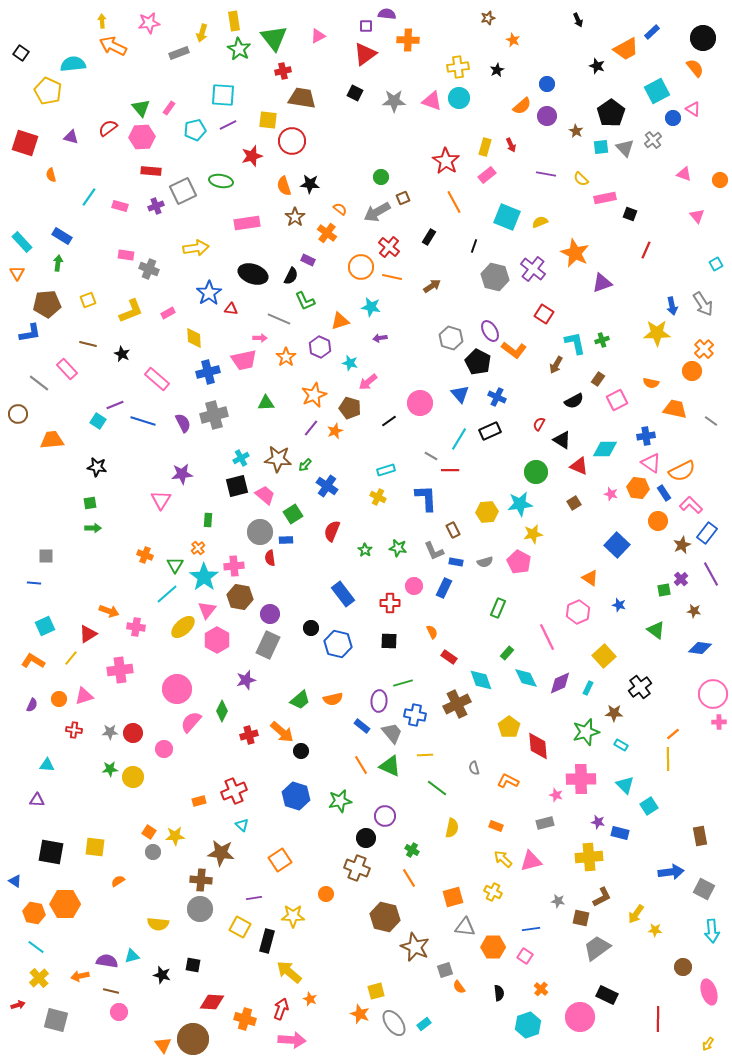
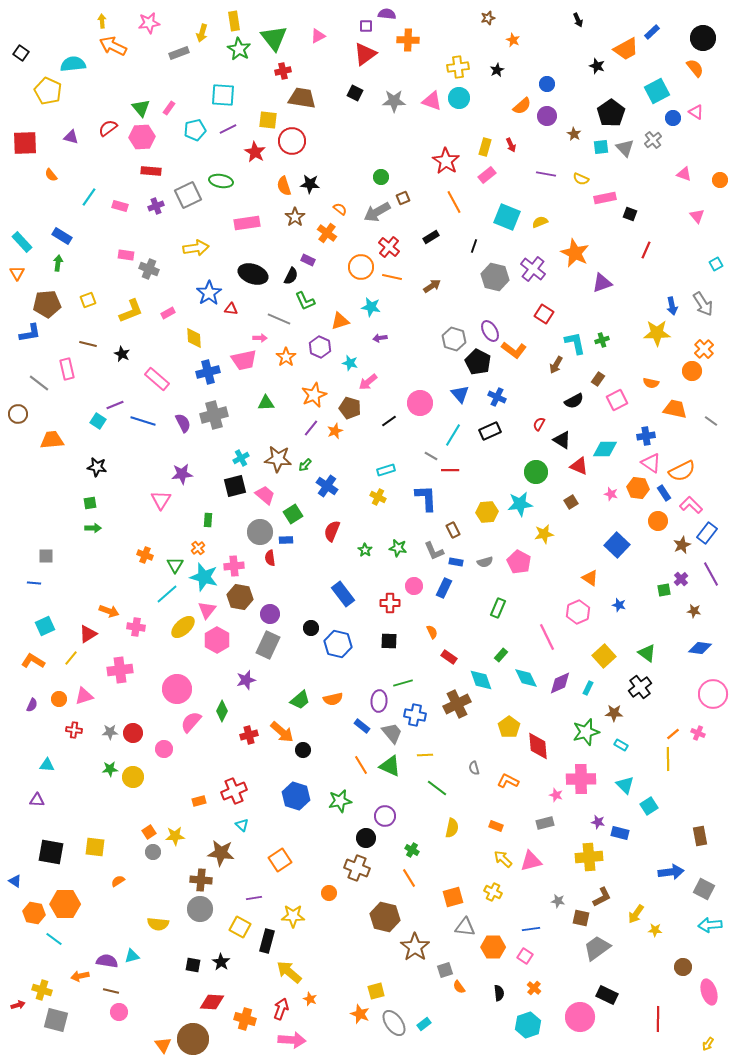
pink triangle at (693, 109): moved 3 px right, 3 px down
purple line at (228, 125): moved 4 px down
brown star at (576, 131): moved 2 px left, 3 px down
red square at (25, 143): rotated 20 degrees counterclockwise
red star at (252, 156): moved 3 px right, 4 px up; rotated 25 degrees counterclockwise
orange semicircle at (51, 175): rotated 24 degrees counterclockwise
yellow semicircle at (581, 179): rotated 21 degrees counterclockwise
gray square at (183, 191): moved 5 px right, 4 px down
black rectangle at (429, 237): moved 2 px right; rotated 28 degrees clockwise
gray hexagon at (451, 338): moved 3 px right, 1 px down
pink rectangle at (67, 369): rotated 30 degrees clockwise
cyan line at (459, 439): moved 6 px left, 4 px up
black square at (237, 486): moved 2 px left
brown square at (574, 503): moved 3 px left, 1 px up
yellow star at (533, 534): moved 11 px right
cyan star at (204, 577): rotated 20 degrees counterclockwise
green triangle at (656, 630): moved 9 px left, 23 px down
green rectangle at (507, 653): moved 6 px left, 2 px down
pink cross at (719, 722): moved 21 px left, 11 px down; rotated 24 degrees clockwise
black circle at (301, 751): moved 2 px right, 1 px up
orange square at (149, 832): rotated 24 degrees clockwise
orange circle at (326, 894): moved 3 px right, 1 px up
cyan arrow at (712, 931): moved 2 px left, 6 px up; rotated 90 degrees clockwise
cyan line at (36, 947): moved 18 px right, 8 px up
brown star at (415, 947): rotated 12 degrees clockwise
black star at (162, 975): moved 59 px right, 13 px up; rotated 18 degrees clockwise
yellow cross at (39, 978): moved 3 px right, 12 px down; rotated 30 degrees counterclockwise
orange cross at (541, 989): moved 7 px left, 1 px up
